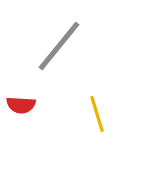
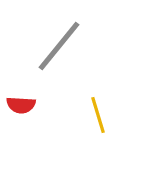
yellow line: moved 1 px right, 1 px down
